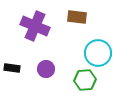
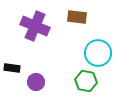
purple circle: moved 10 px left, 13 px down
green hexagon: moved 1 px right, 1 px down; rotated 15 degrees clockwise
